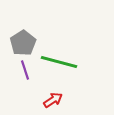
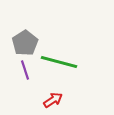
gray pentagon: moved 2 px right
